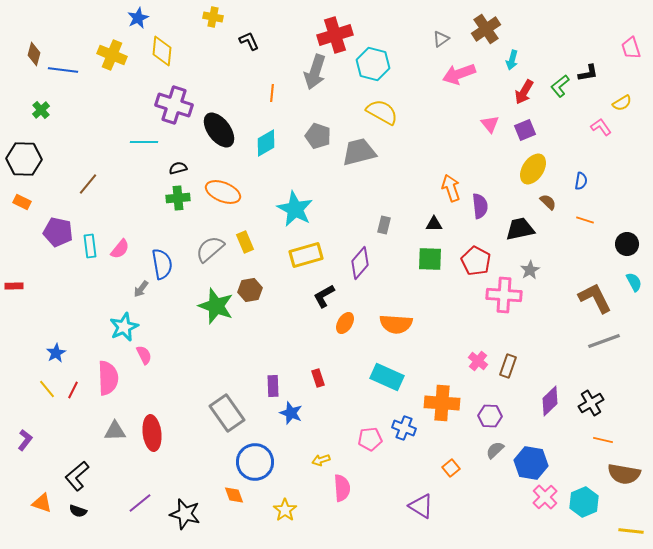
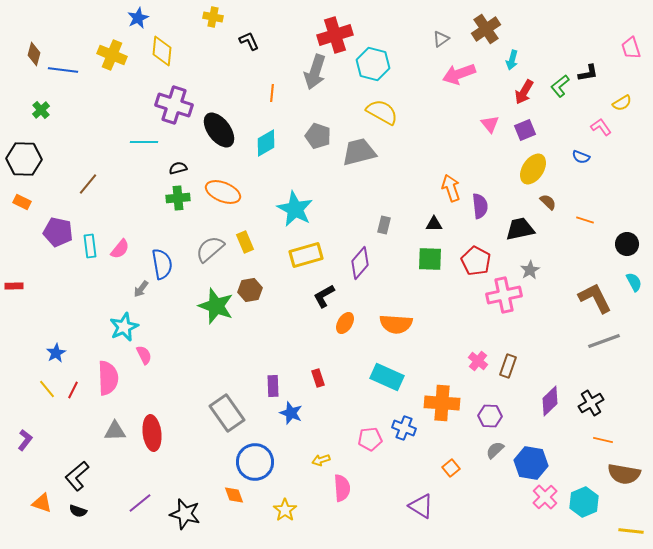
blue semicircle at (581, 181): moved 24 px up; rotated 102 degrees clockwise
pink cross at (504, 295): rotated 16 degrees counterclockwise
